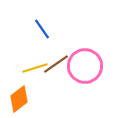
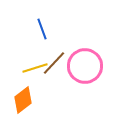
blue line: rotated 15 degrees clockwise
brown line: moved 2 px left, 1 px up; rotated 12 degrees counterclockwise
orange diamond: moved 4 px right, 1 px down
